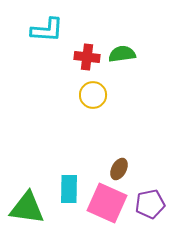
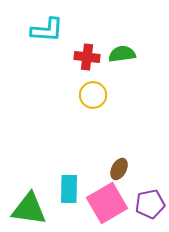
pink square: rotated 36 degrees clockwise
green triangle: moved 2 px right, 1 px down
